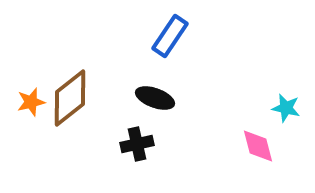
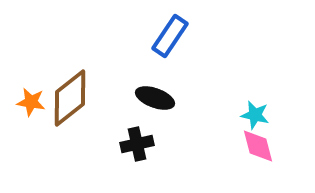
orange star: rotated 24 degrees clockwise
cyan star: moved 31 px left, 7 px down
